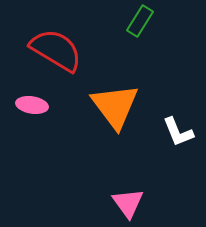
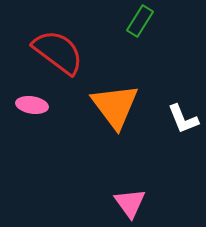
red semicircle: moved 2 px right, 2 px down; rotated 6 degrees clockwise
white L-shape: moved 5 px right, 13 px up
pink triangle: moved 2 px right
